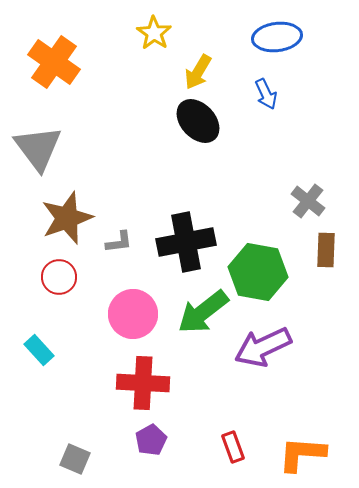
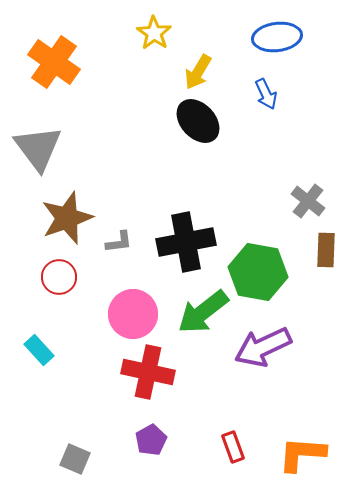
red cross: moved 5 px right, 11 px up; rotated 9 degrees clockwise
